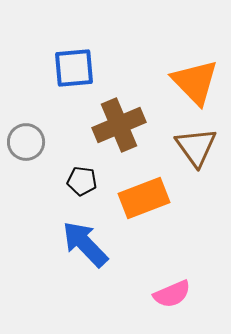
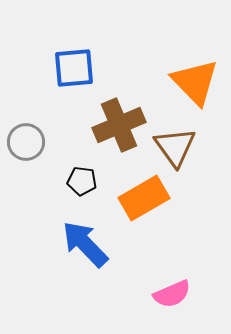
brown triangle: moved 21 px left
orange rectangle: rotated 9 degrees counterclockwise
